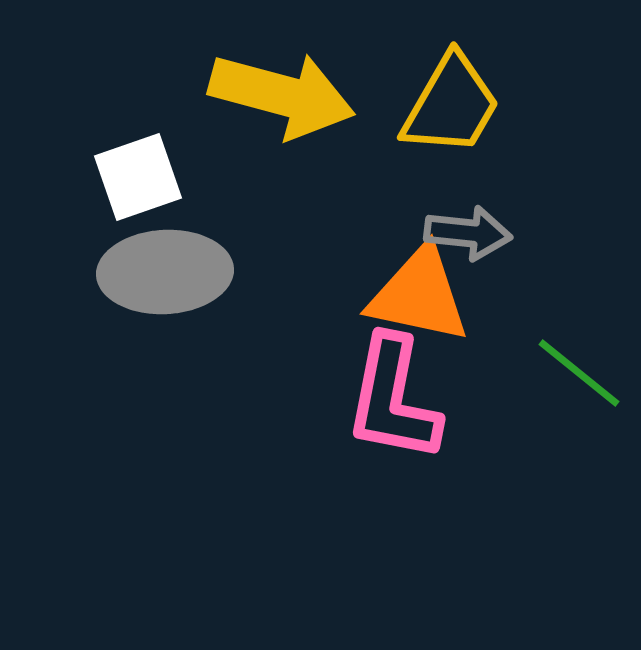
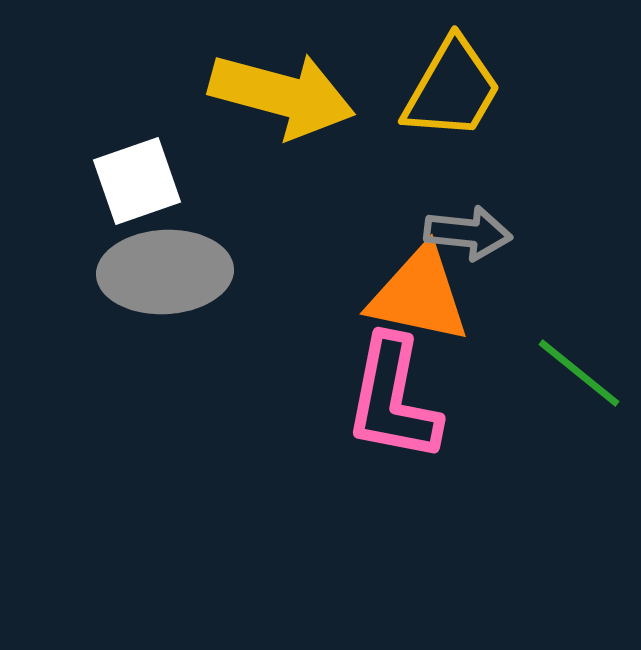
yellow trapezoid: moved 1 px right, 16 px up
white square: moved 1 px left, 4 px down
